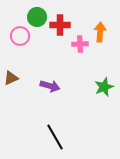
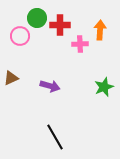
green circle: moved 1 px down
orange arrow: moved 2 px up
